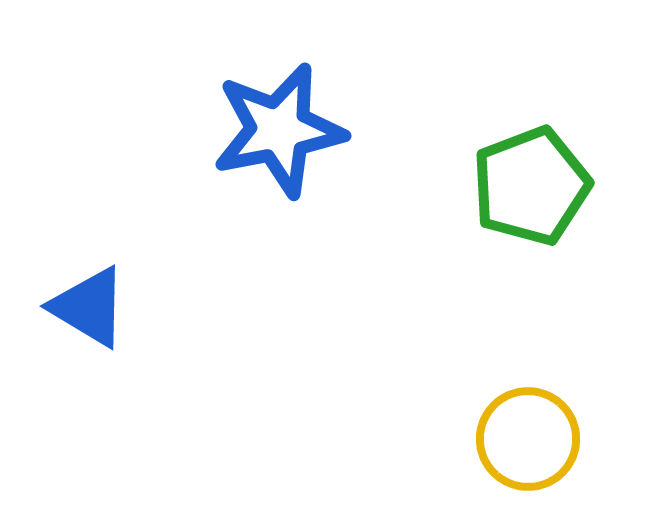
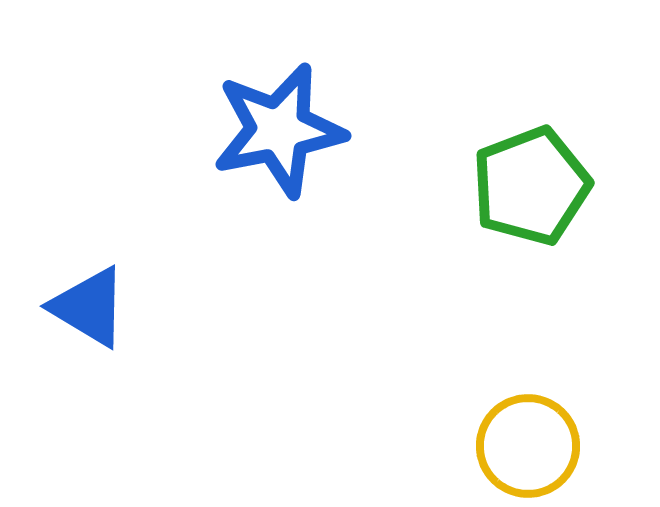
yellow circle: moved 7 px down
